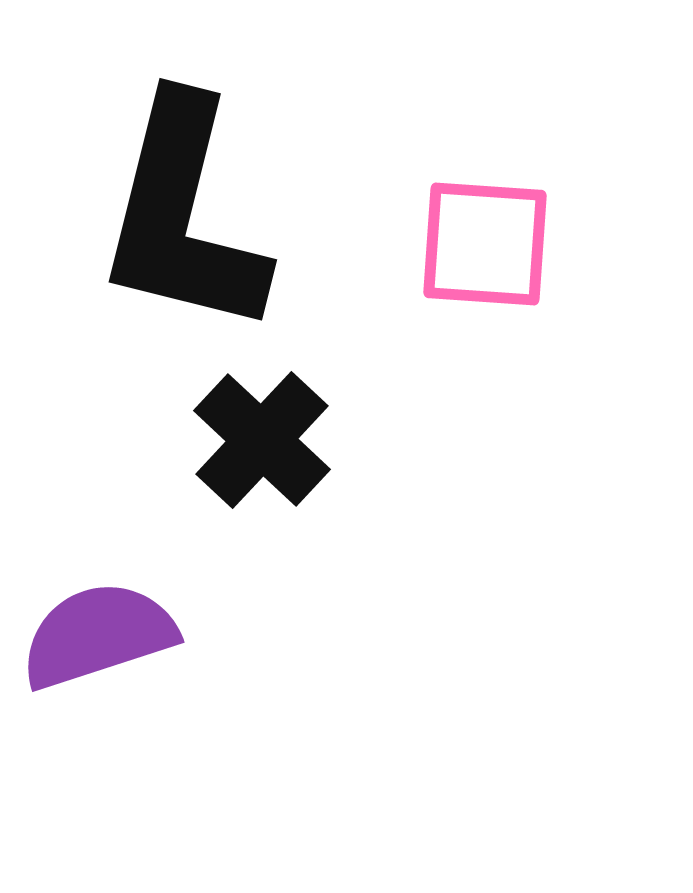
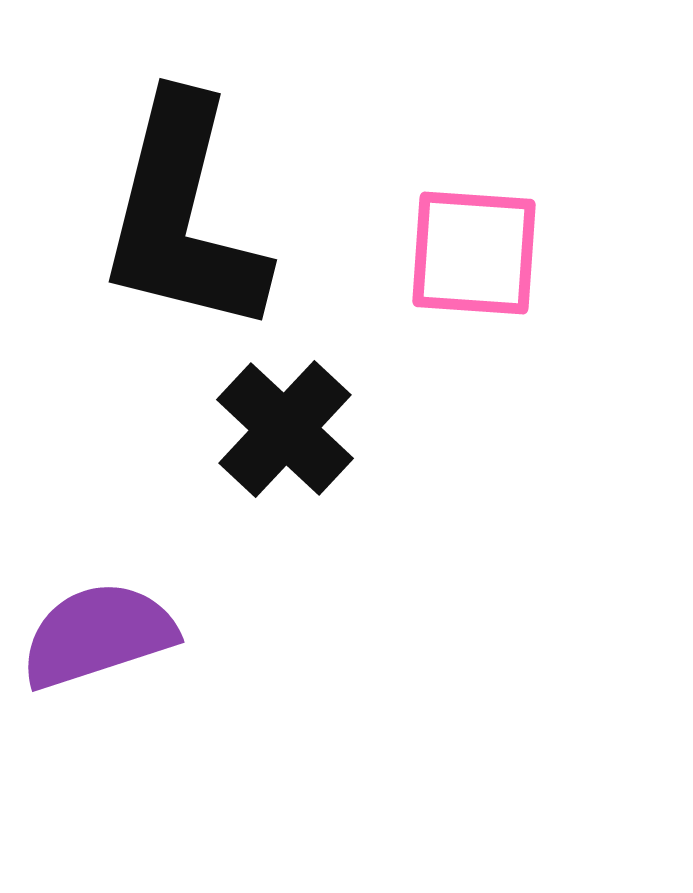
pink square: moved 11 px left, 9 px down
black cross: moved 23 px right, 11 px up
